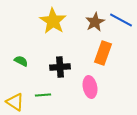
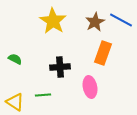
green semicircle: moved 6 px left, 2 px up
